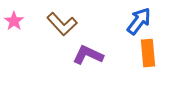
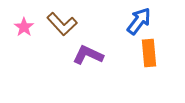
pink star: moved 10 px right, 6 px down
orange rectangle: moved 1 px right
